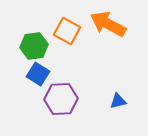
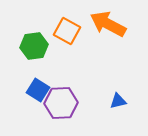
blue square: moved 16 px down
purple hexagon: moved 4 px down
